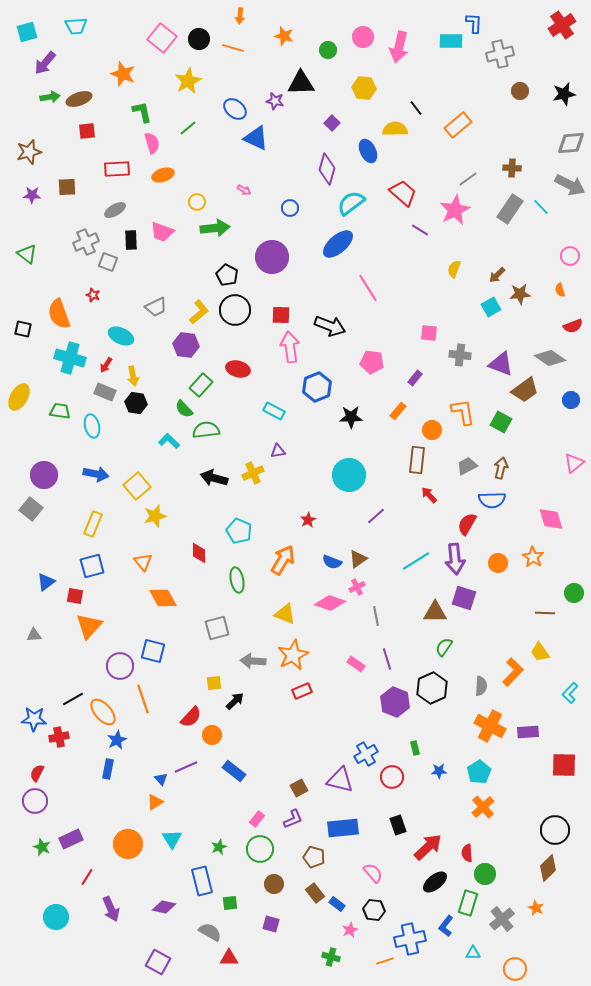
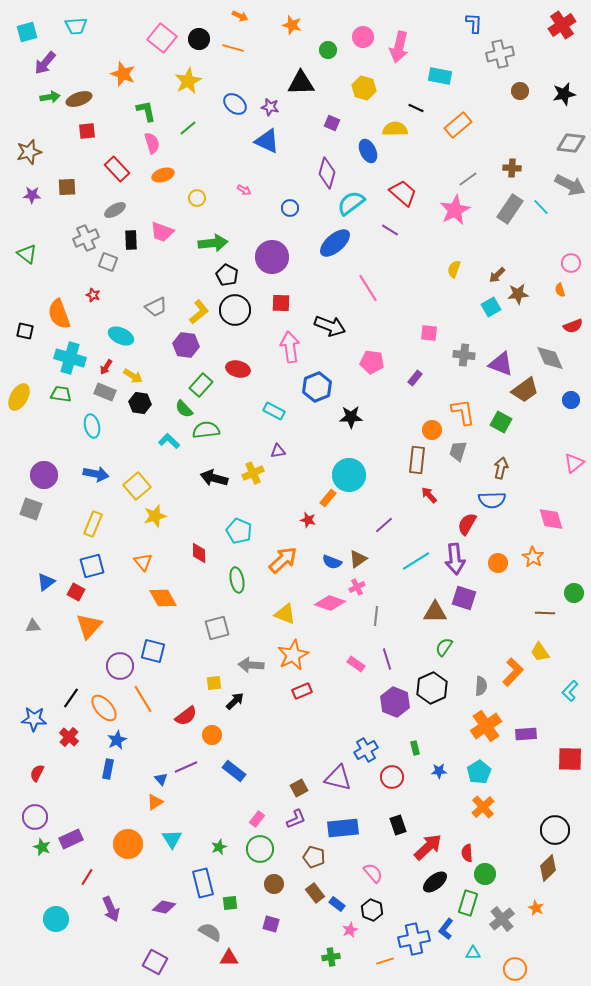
orange arrow at (240, 16): rotated 70 degrees counterclockwise
orange star at (284, 36): moved 8 px right, 11 px up
cyan rectangle at (451, 41): moved 11 px left, 35 px down; rotated 10 degrees clockwise
yellow hexagon at (364, 88): rotated 10 degrees clockwise
purple star at (275, 101): moved 5 px left, 6 px down
black line at (416, 108): rotated 28 degrees counterclockwise
blue ellipse at (235, 109): moved 5 px up
green L-shape at (142, 112): moved 4 px right, 1 px up
purple square at (332, 123): rotated 21 degrees counterclockwise
blue triangle at (256, 138): moved 11 px right, 3 px down
gray diamond at (571, 143): rotated 12 degrees clockwise
red rectangle at (117, 169): rotated 50 degrees clockwise
purple diamond at (327, 169): moved 4 px down
yellow circle at (197, 202): moved 4 px up
green arrow at (215, 228): moved 2 px left, 15 px down
purple line at (420, 230): moved 30 px left
gray cross at (86, 242): moved 4 px up
blue ellipse at (338, 244): moved 3 px left, 1 px up
pink circle at (570, 256): moved 1 px right, 7 px down
brown star at (520, 294): moved 2 px left
red square at (281, 315): moved 12 px up
black square at (23, 329): moved 2 px right, 2 px down
gray cross at (460, 355): moved 4 px right
gray diamond at (550, 358): rotated 32 degrees clockwise
red arrow at (106, 365): moved 2 px down
yellow arrow at (133, 376): rotated 48 degrees counterclockwise
black hexagon at (136, 403): moved 4 px right
green trapezoid at (60, 411): moved 1 px right, 17 px up
orange rectangle at (398, 411): moved 70 px left, 87 px down
gray trapezoid at (467, 466): moved 9 px left, 15 px up; rotated 45 degrees counterclockwise
gray square at (31, 509): rotated 20 degrees counterclockwise
purple line at (376, 516): moved 8 px right, 9 px down
red star at (308, 520): rotated 28 degrees counterclockwise
orange arrow at (283, 560): rotated 16 degrees clockwise
red square at (75, 596): moved 1 px right, 4 px up; rotated 18 degrees clockwise
gray line at (376, 616): rotated 18 degrees clockwise
gray triangle at (34, 635): moved 1 px left, 9 px up
gray arrow at (253, 661): moved 2 px left, 4 px down
cyan L-shape at (570, 693): moved 2 px up
black line at (73, 699): moved 2 px left, 1 px up; rotated 25 degrees counterclockwise
orange line at (143, 699): rotated 12 degrees counterclockwise
orange ellipse at (103, 712): moved 1 px right, 4 px up
red semicircle at (191, 717): moved 5 px left, 1 px up; rotated 10 degrees clockwise
orange cross at (490, 726): moved 4 px left; rotated 28 degrees clockwise
purple rectangle at (528, 732): moved 2 px left, 2 px down
red cross at (59, 737): moved 10 px right; rotated 36 degrees counterclockwise
blue cross at (366, 754): moved 4 px up
red square at (564, 765): moved 6 px right, 6 px up
purple triangle at (340, 780): moved 2 px left, 2 px up
purple circle at (35, 801): moved 16 px down
purple L-shape at (293, 819): moved 3 px right
blue rectangle at (202, 881): moved 1 px right, 2 px down
black hexagon at (374, 910): moved 2 px left; rotated 15 degrees clockwise
cyan circle at (56, 917): moved 2 px down
blue L-shape at (446, 926): moved 3 px down
blue cross at (410, 939): moved 4 px right
green cross at (331, 957): rotated 24 degrees counterclockwise
purple square at (158, 962): moved 3 px left
